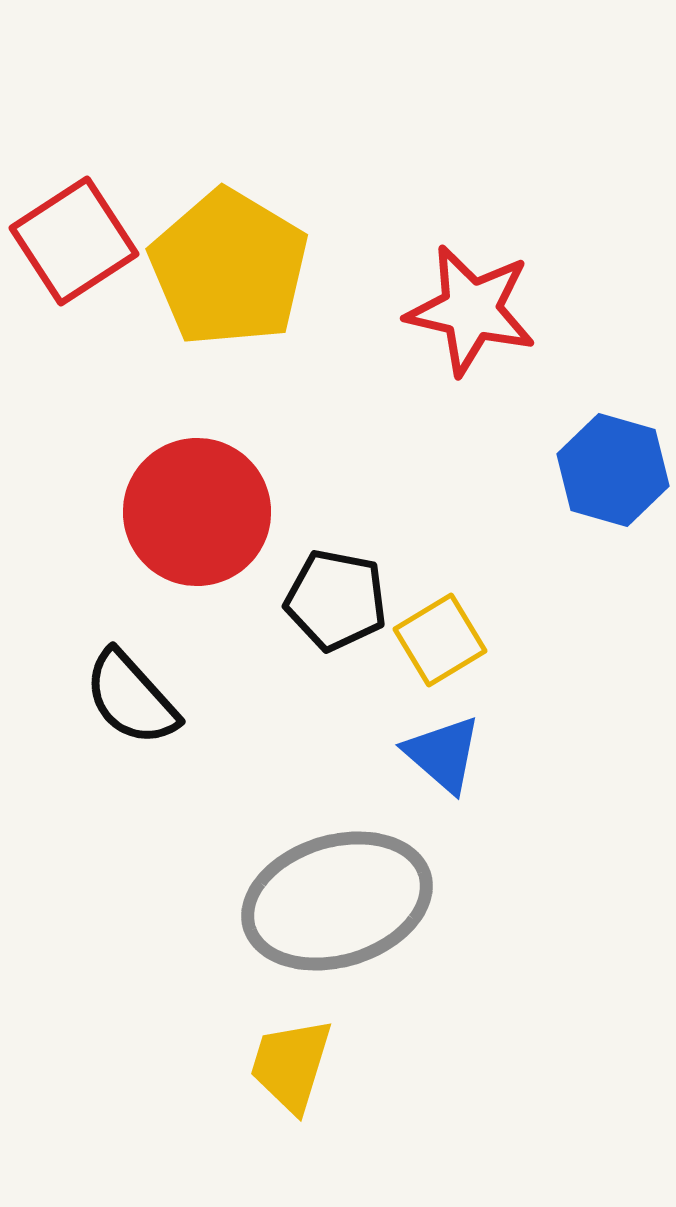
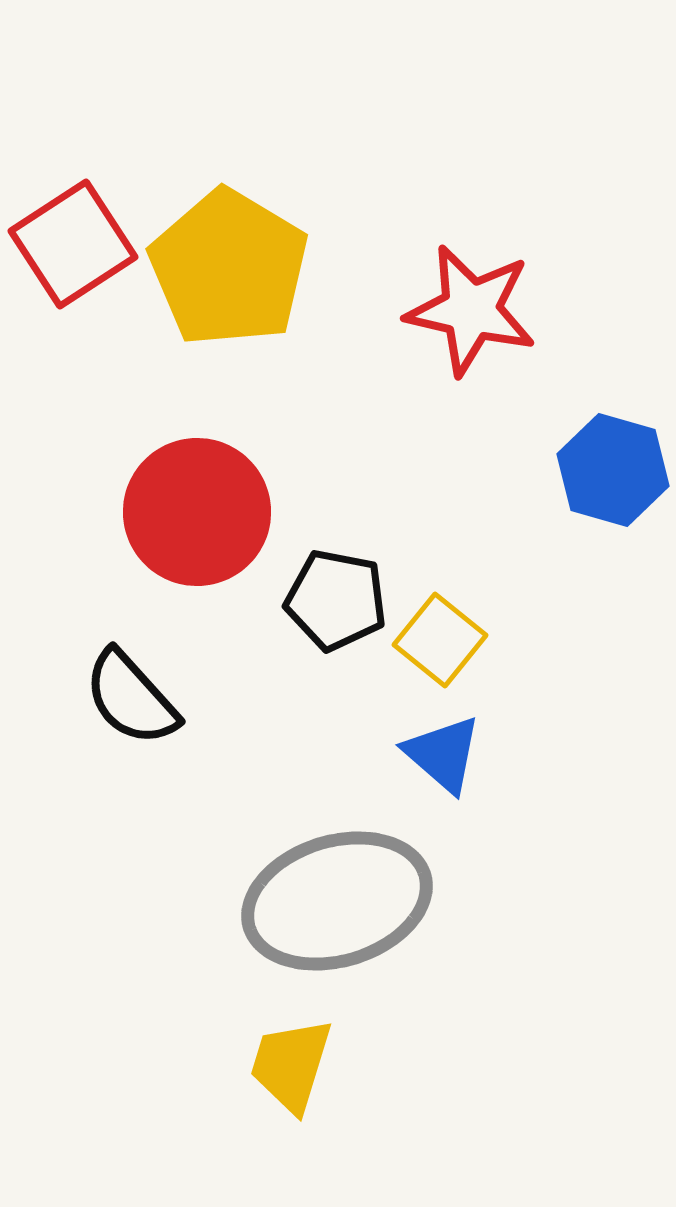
red square: moved 1 px left, 3 px down
yellow square: rotated 20 degrees counterclockwise
